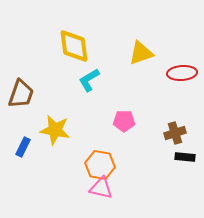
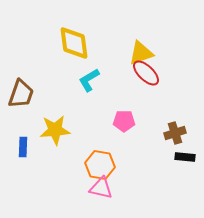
yellow diamond: moved 3 px up
red ellipse: moved 36 px left; rotated 48 degrees clockwise
yellow star: rotated 16 degrees counterclockwise
blue rectangle: rotated 24 degrees counterclockwise
